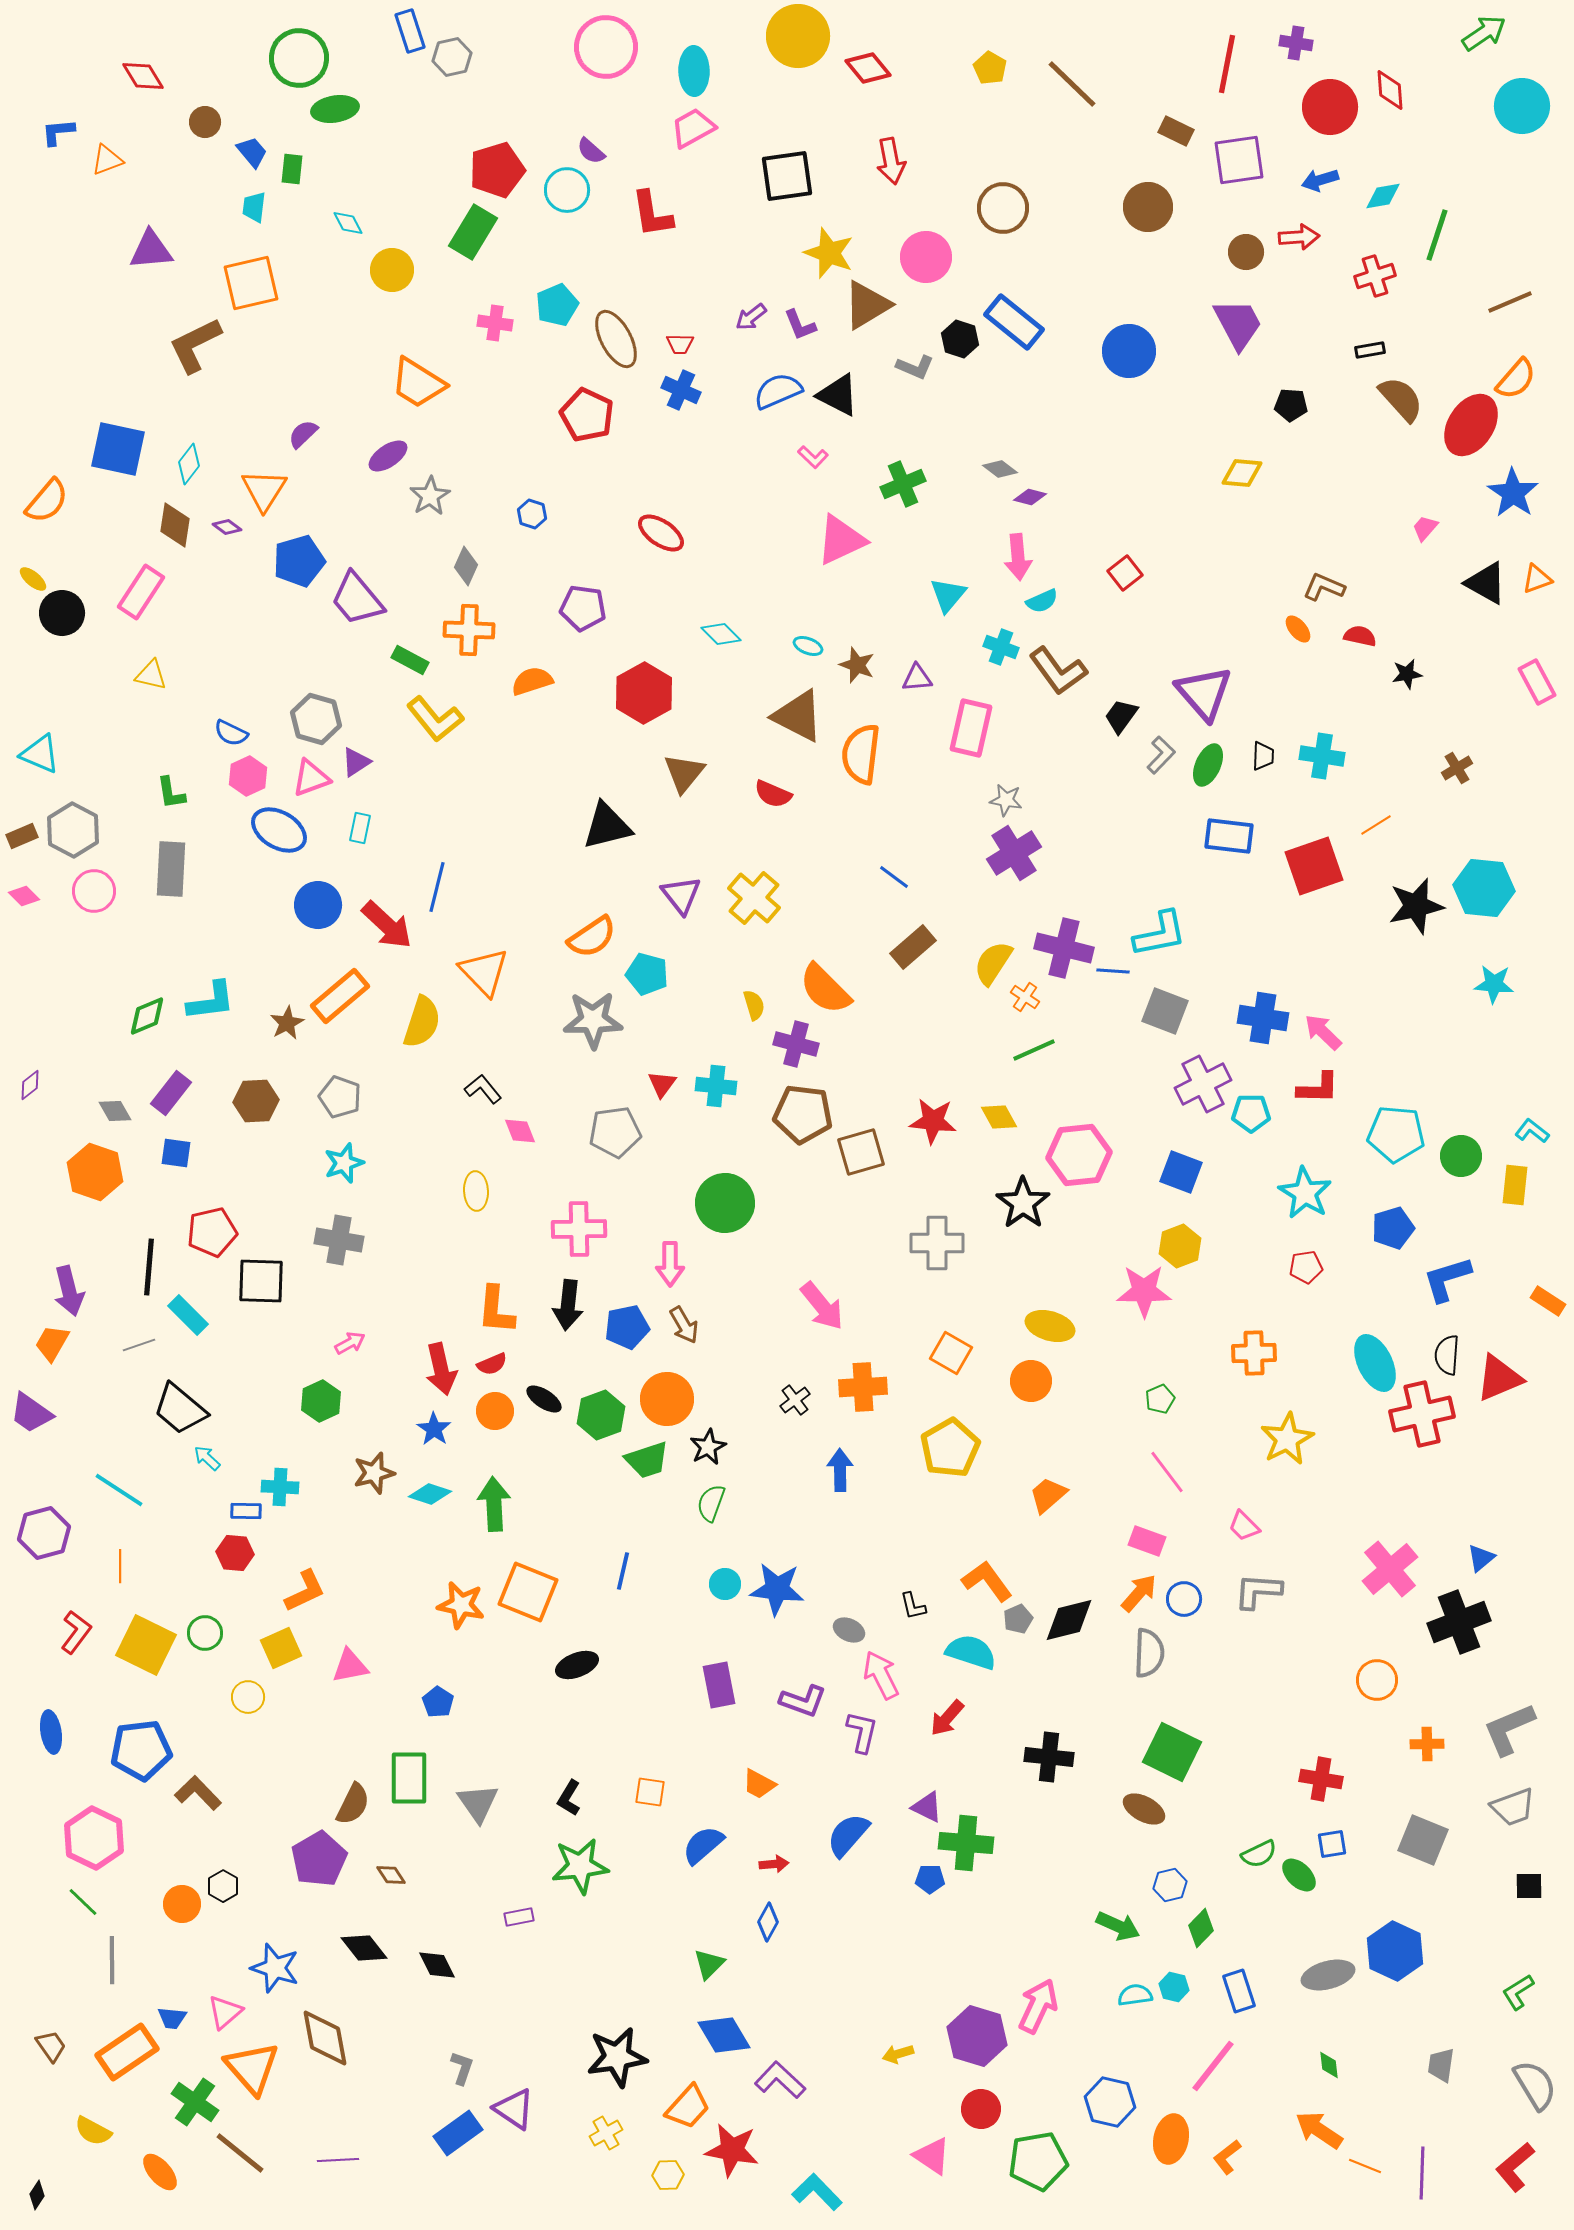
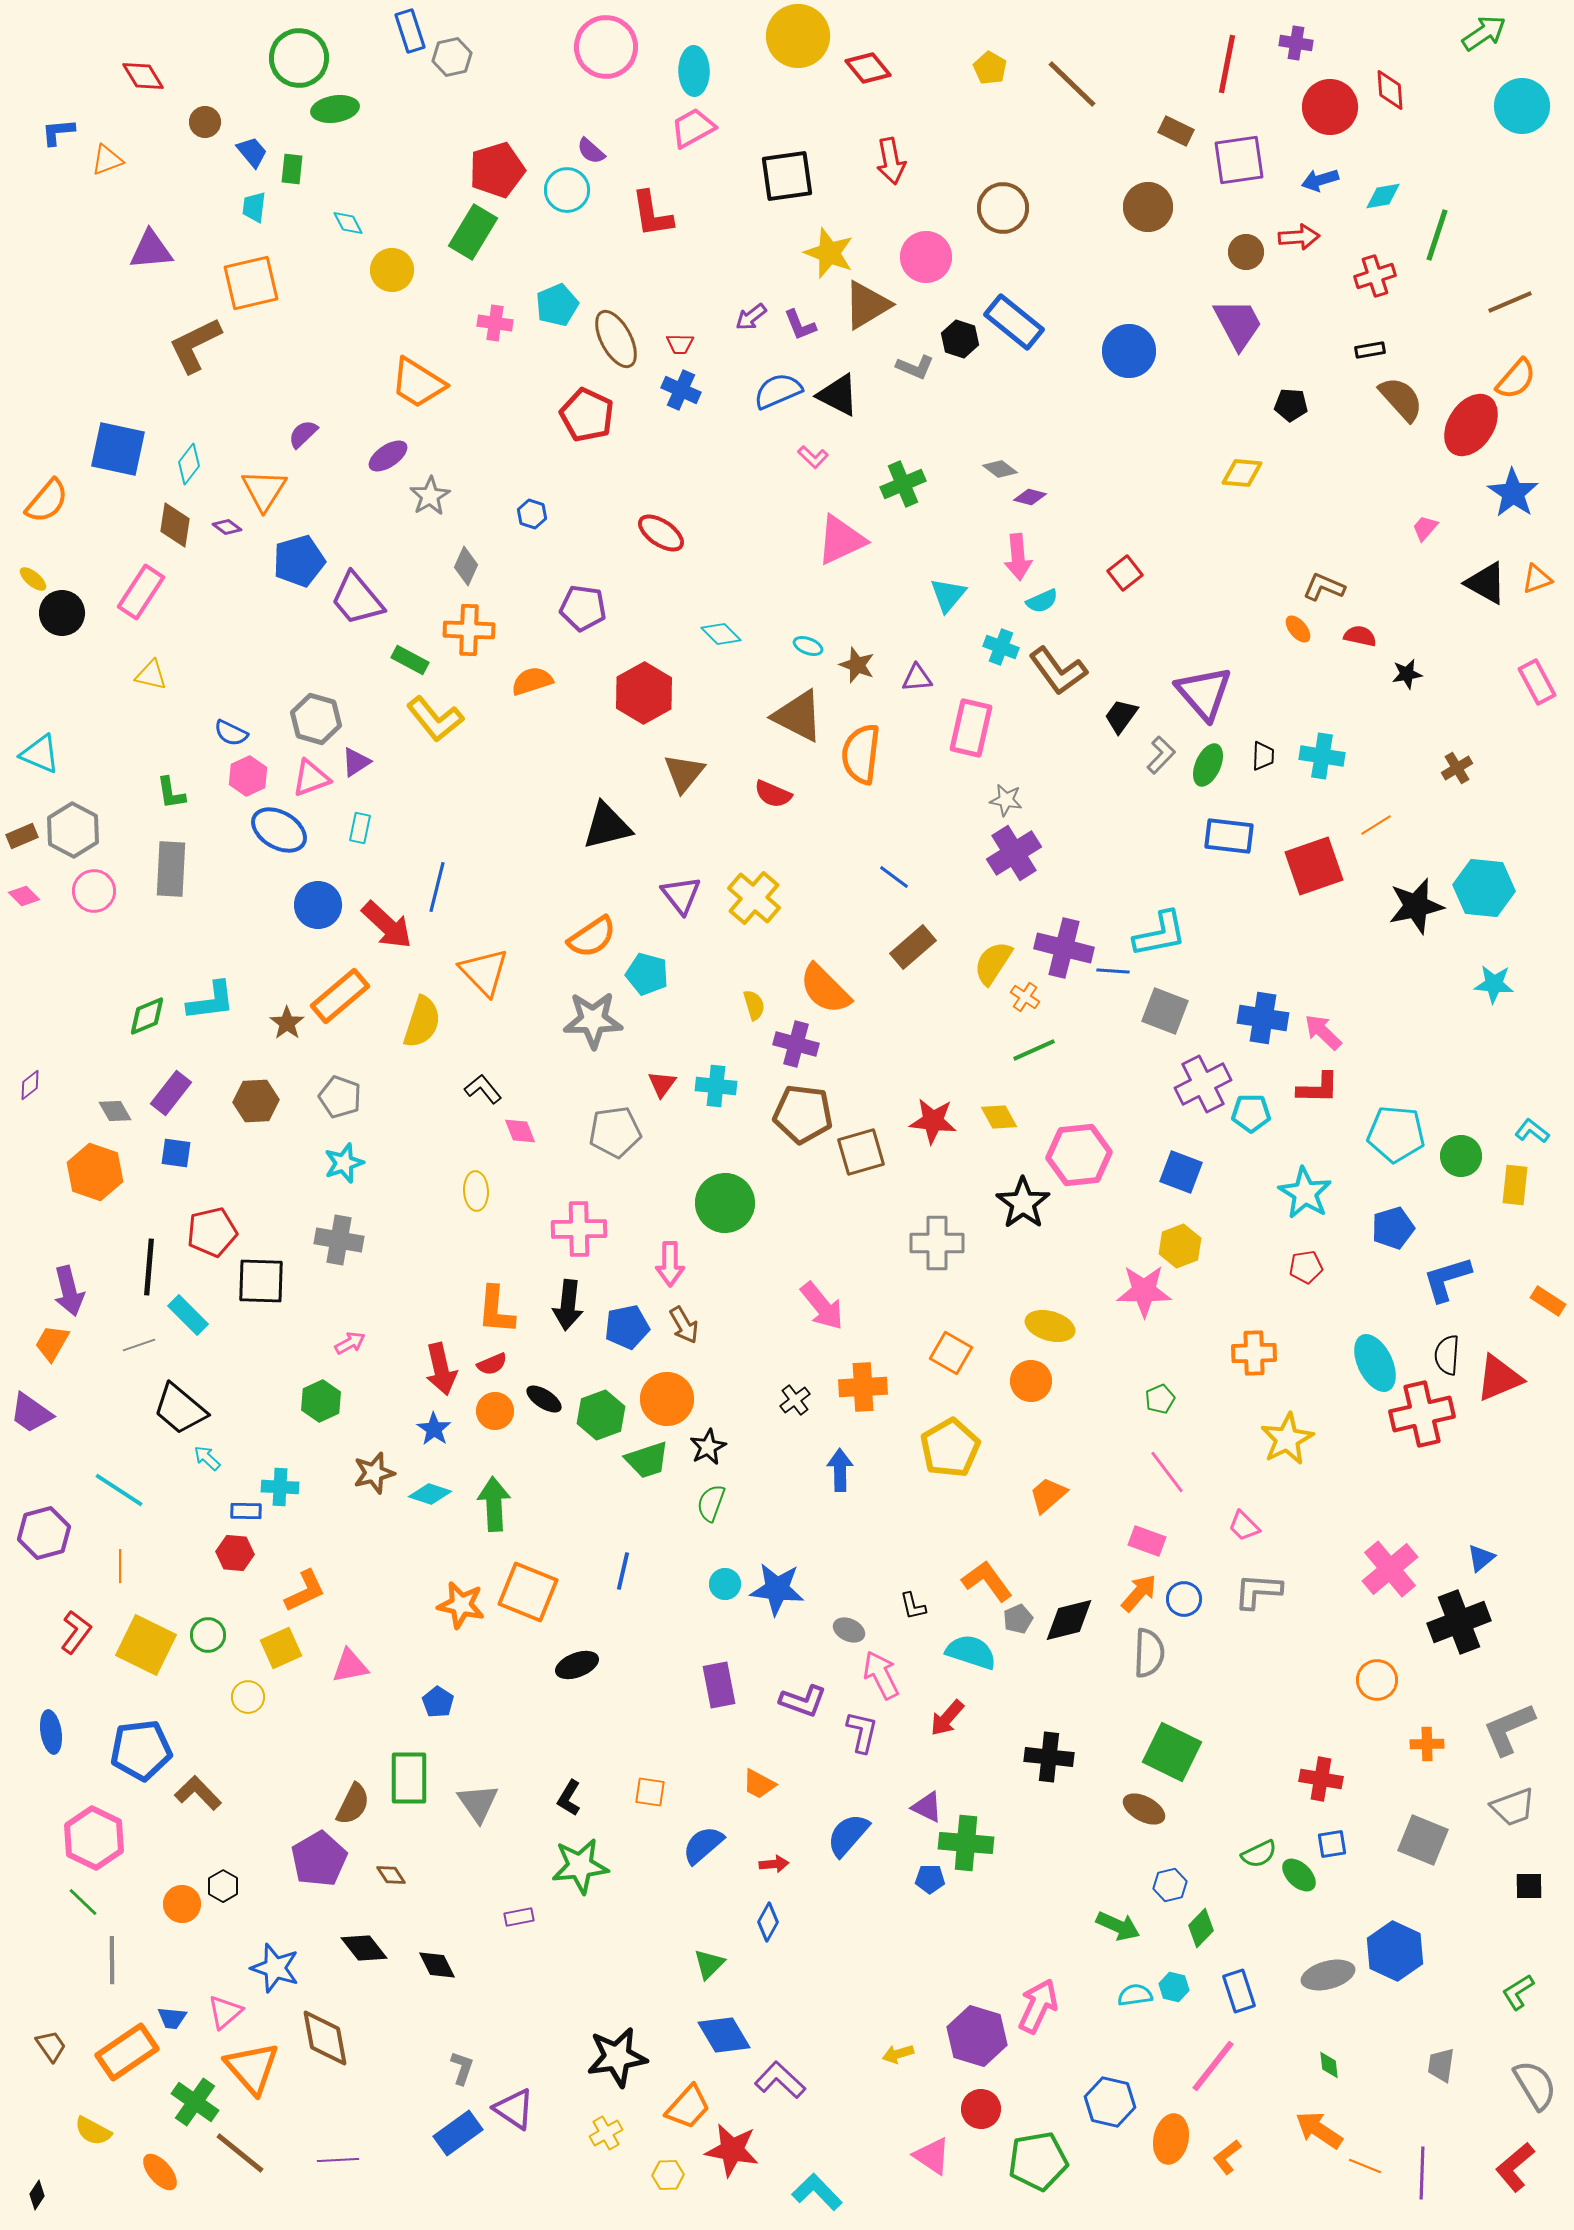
brown star at (287, 1023): rotated 8 degrees counterclockwise
green circle at (205, 1633): moved 3 px right, 2 px down
